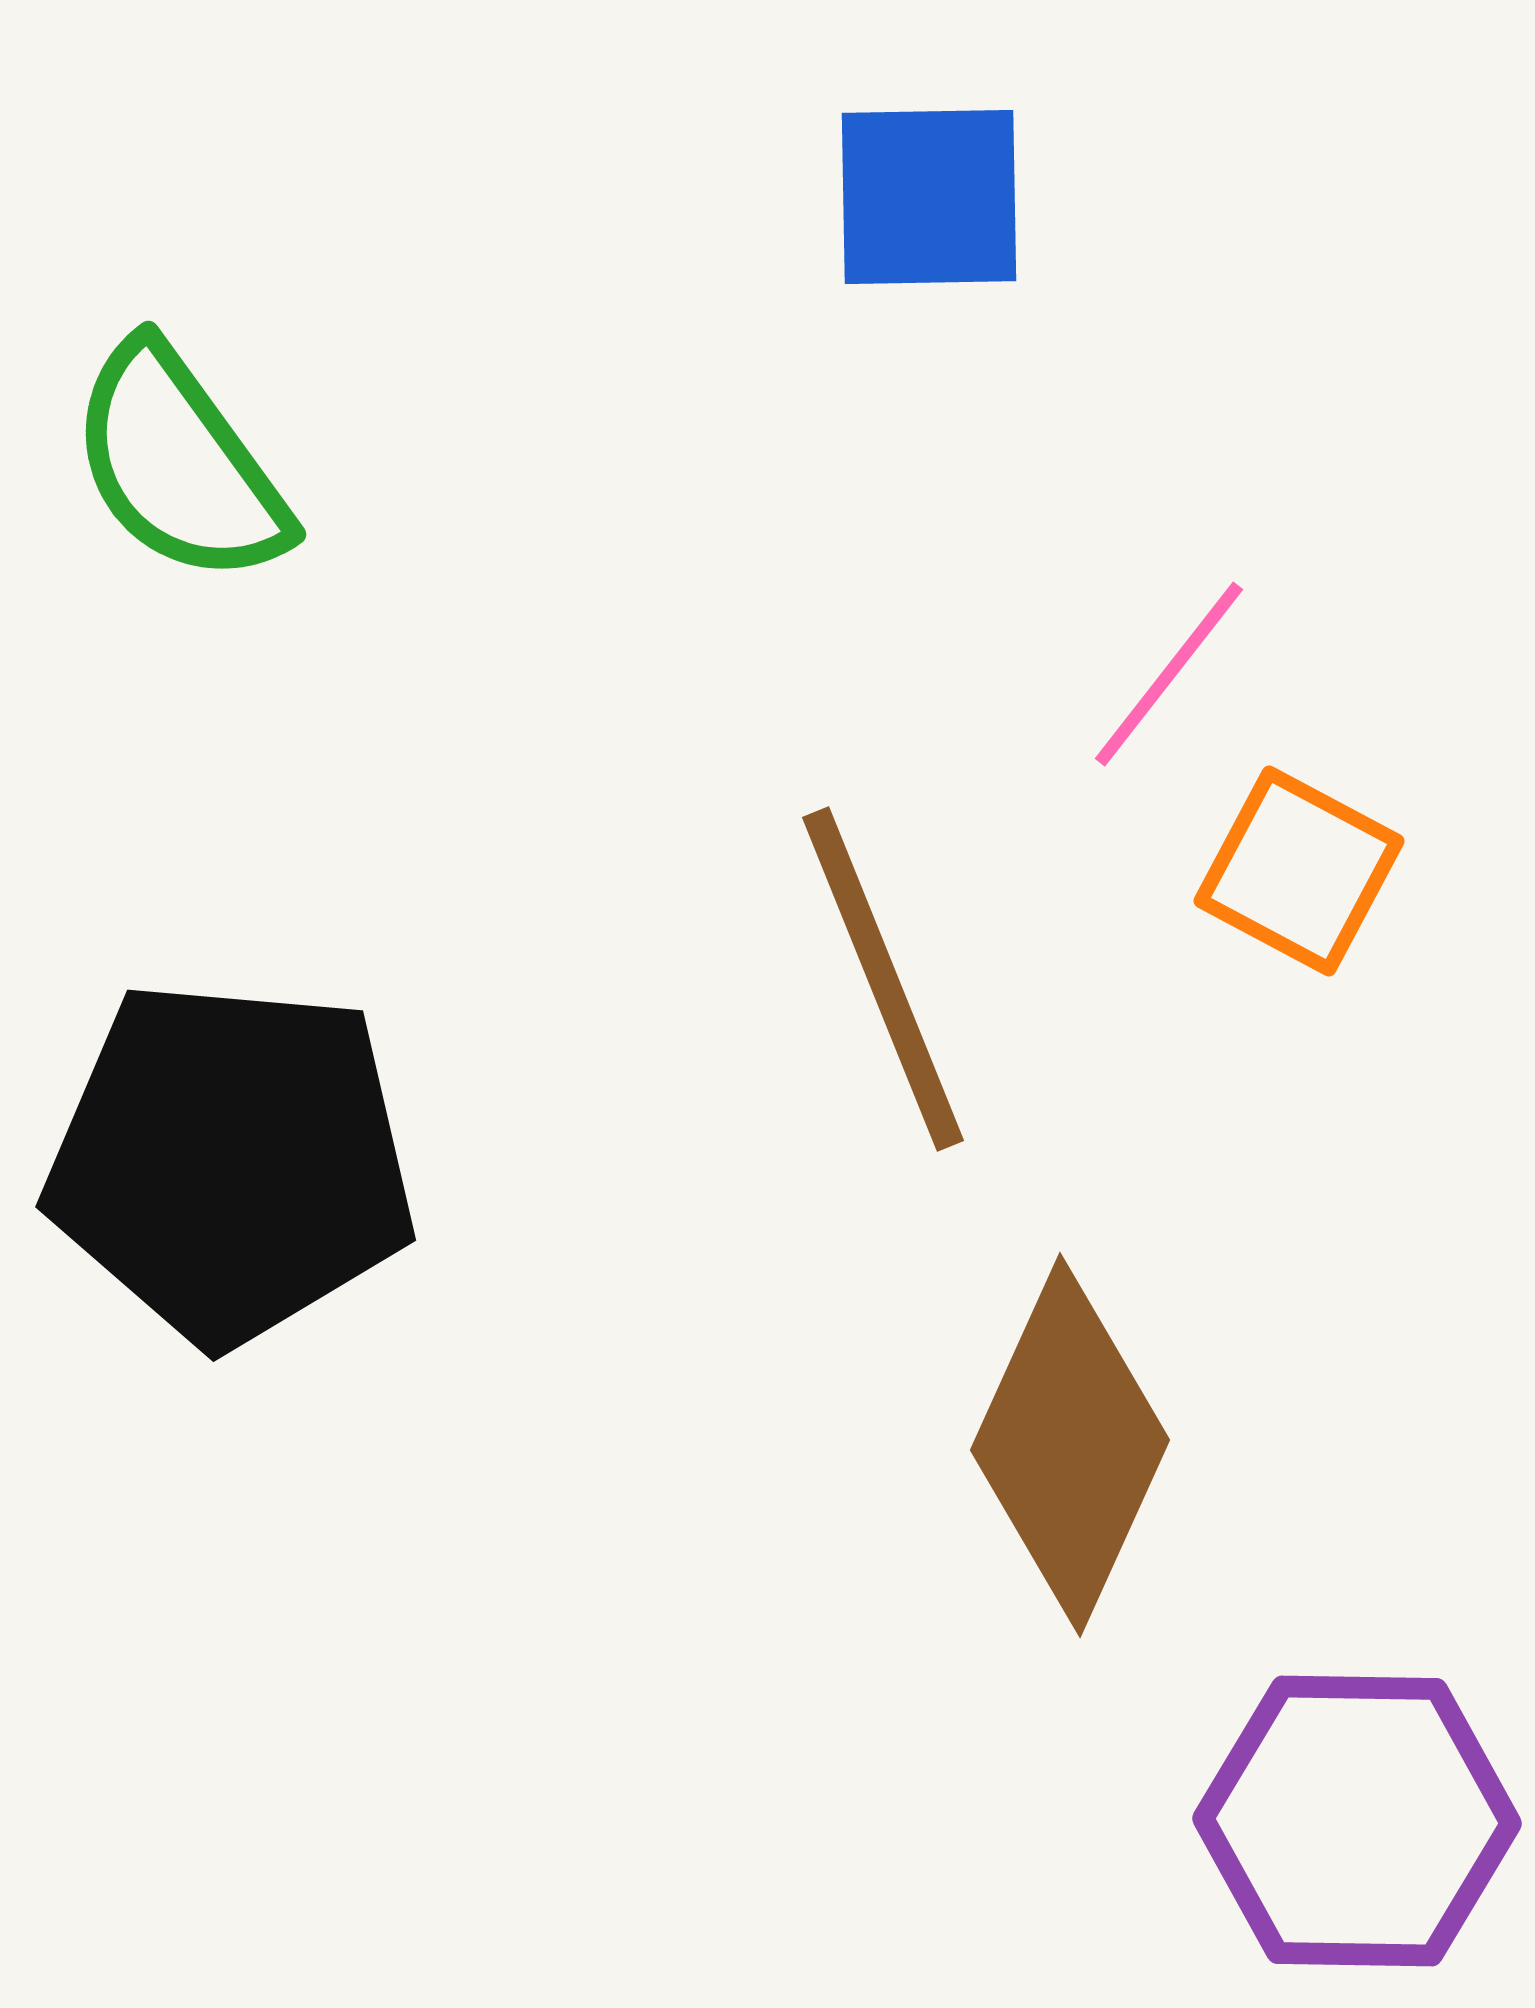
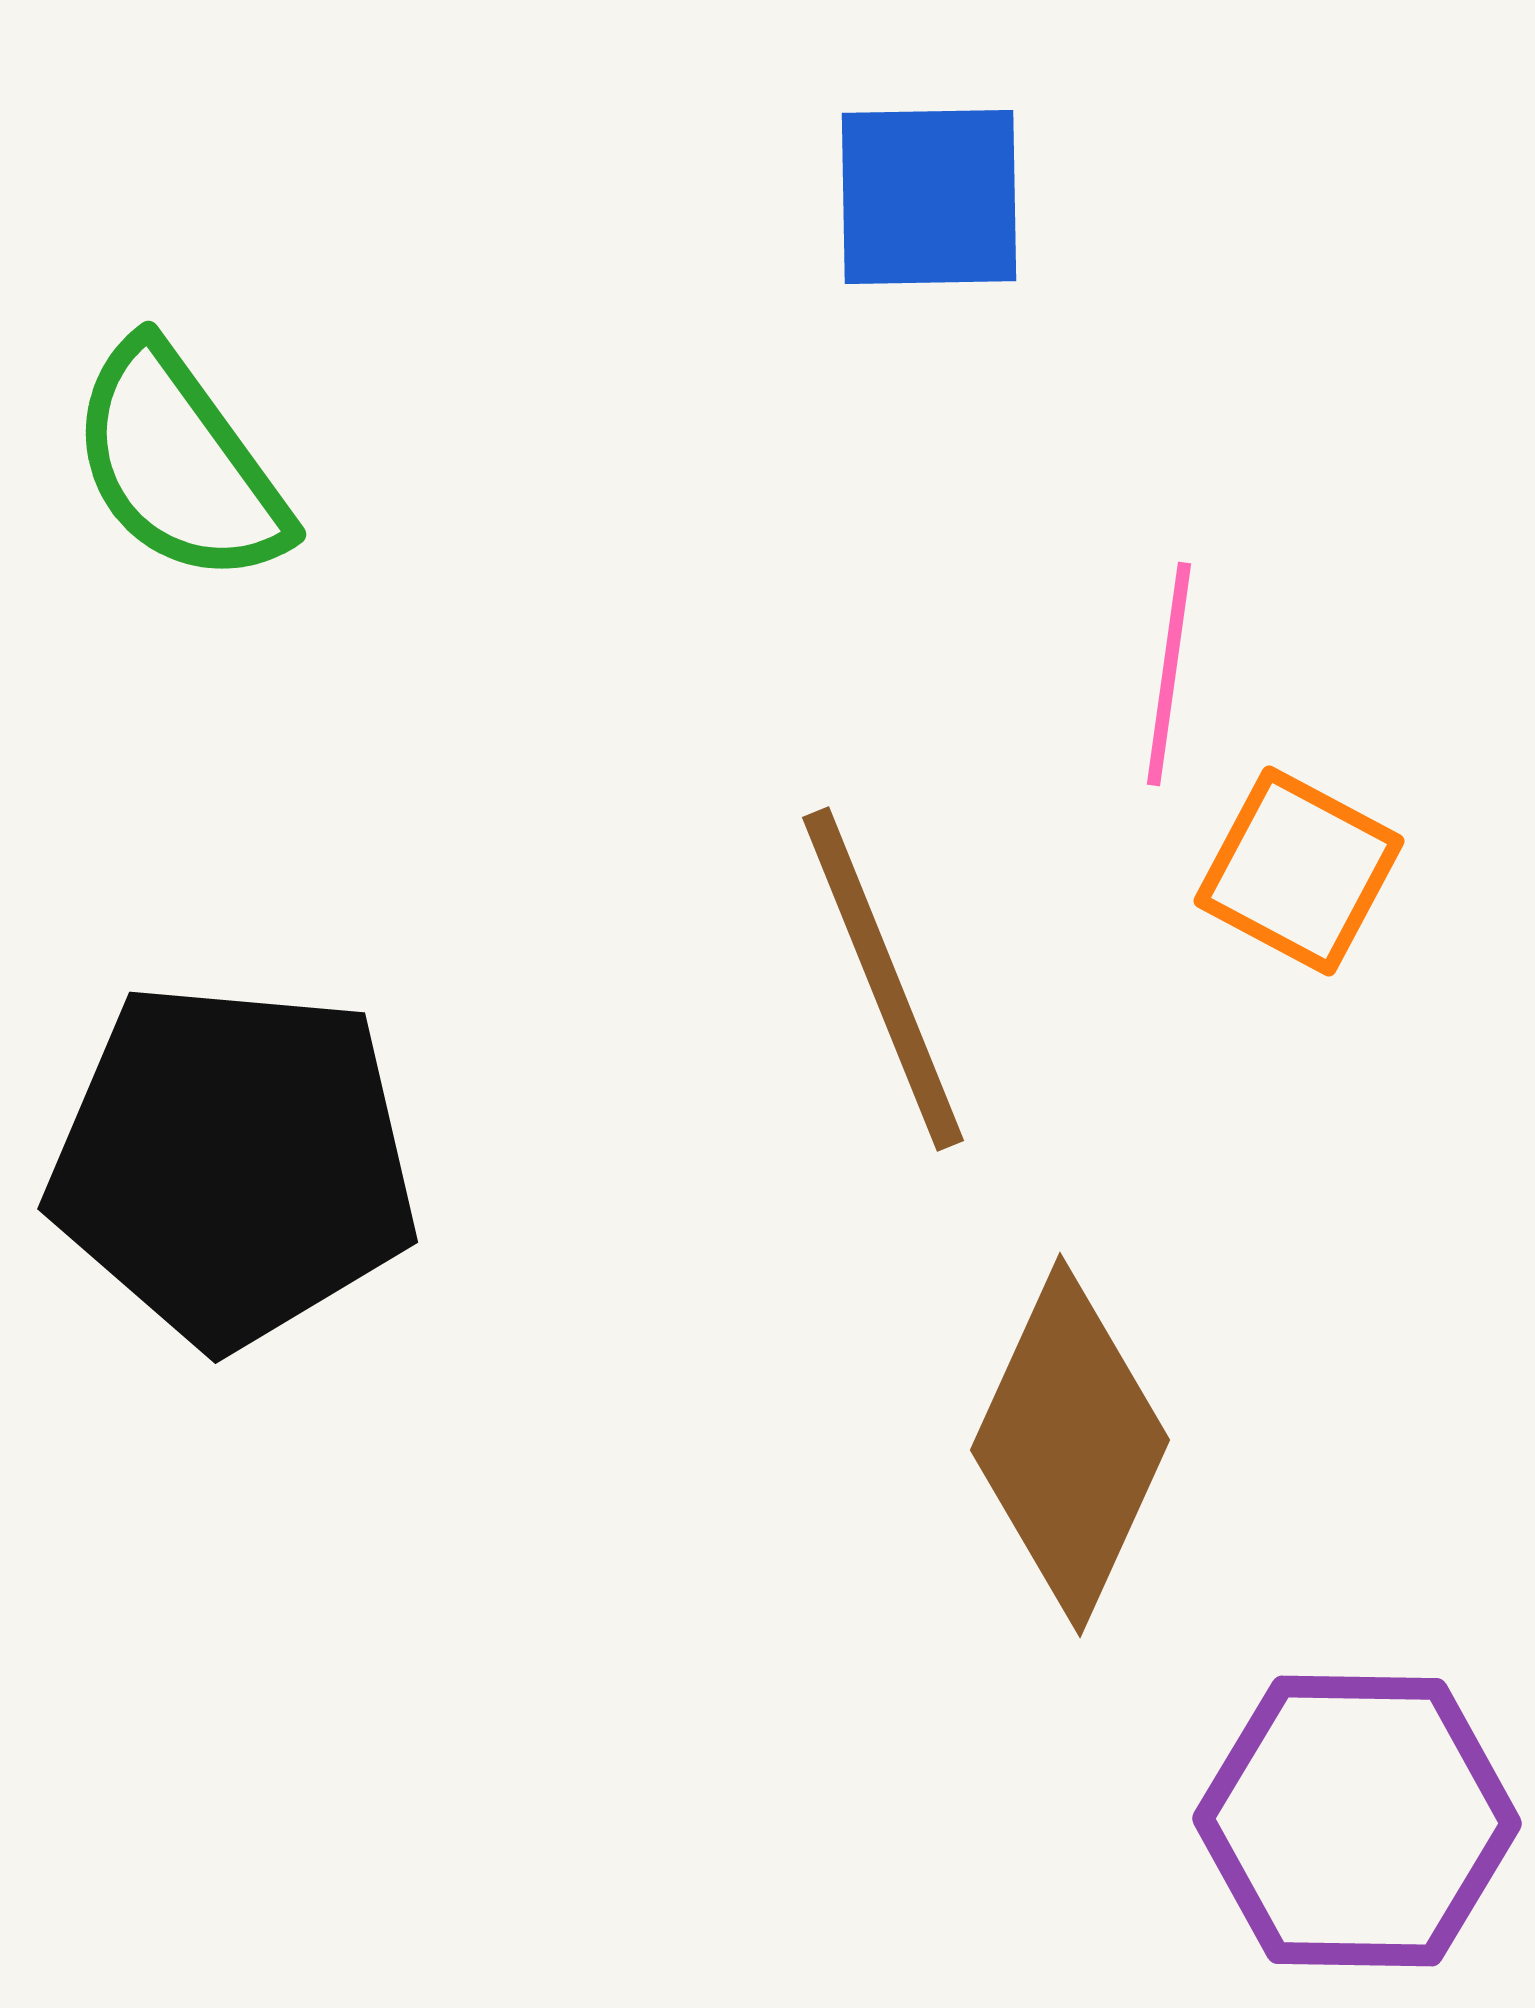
pink line: rotated 30 degrees counterclockwise
black pentagon: moved 2 px right, 2 px down
